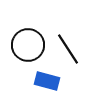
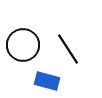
black circle: moved 5 px left
